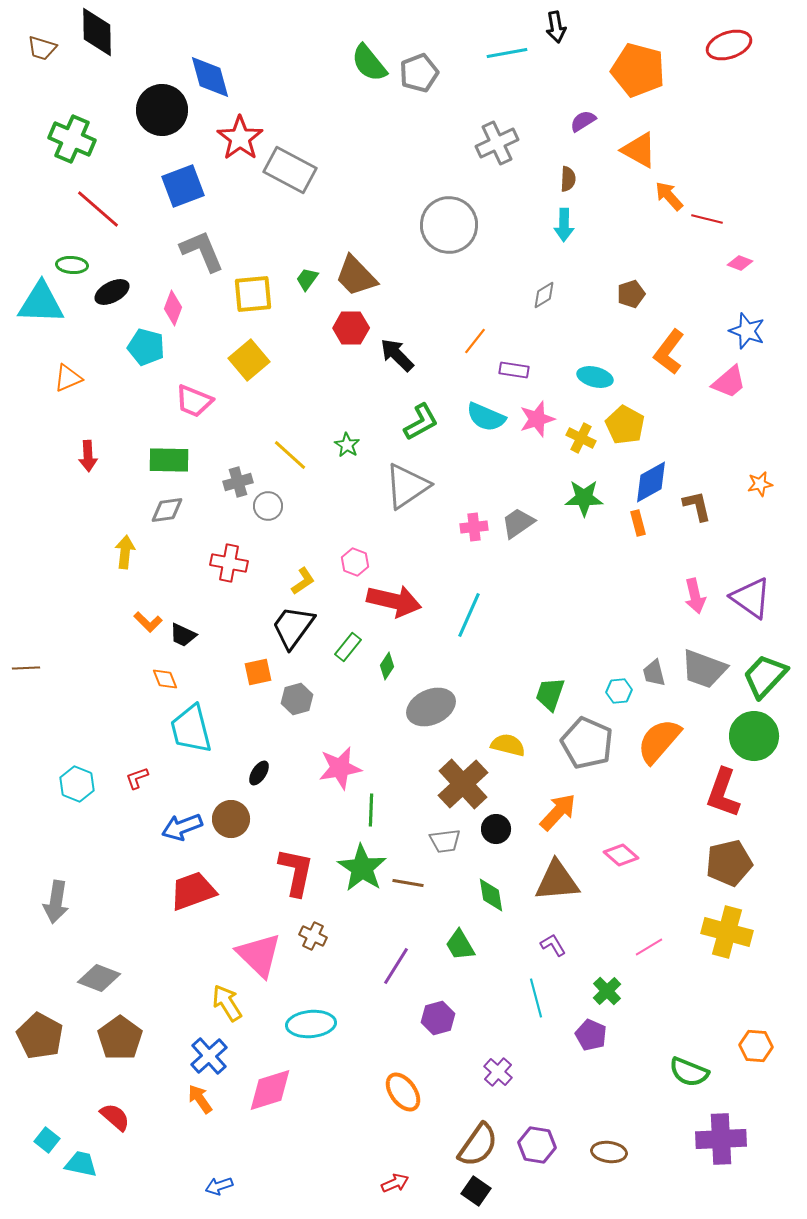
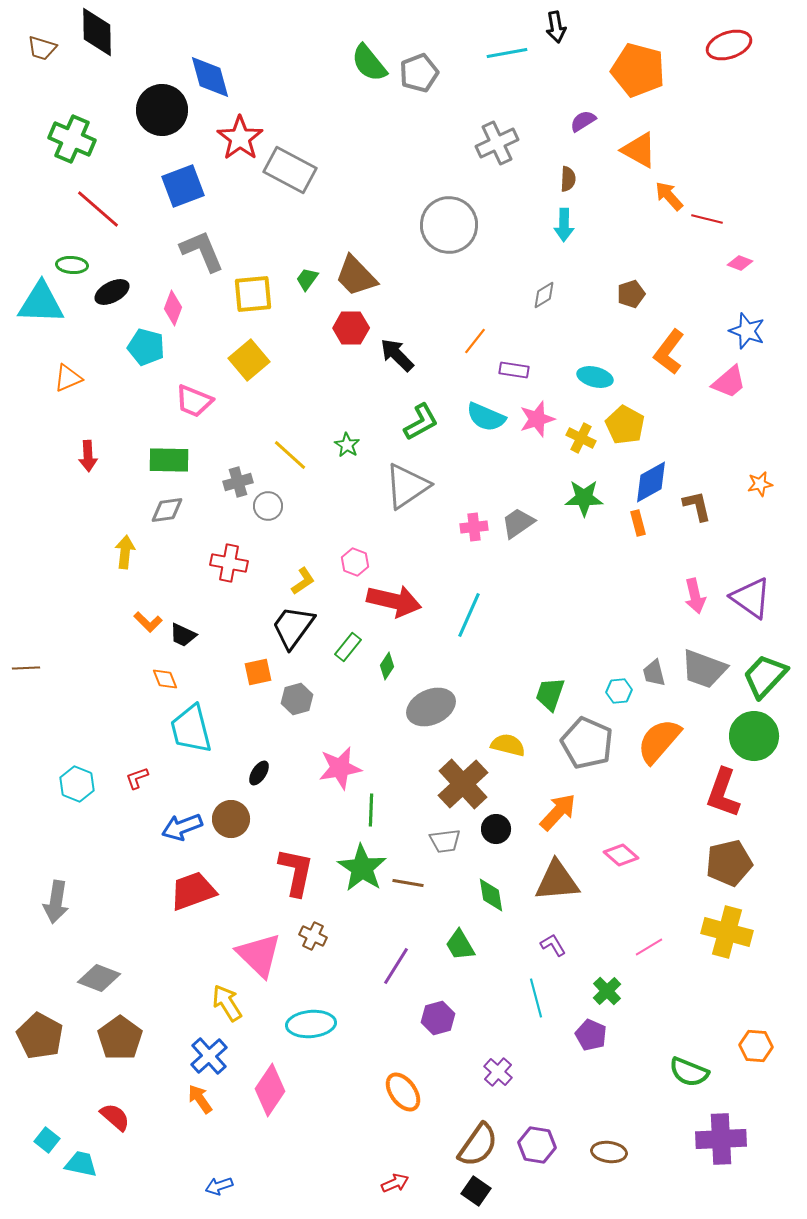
pink diamond at (270, 1090): rotated 39 degrees counterclockwise
